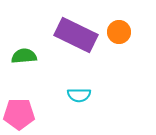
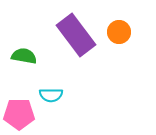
purple rectangle: rotated 27 degrees clockwise
green semicircle: rotated 15 degrees clockwise
cyan semicircle: moved 28 px left
